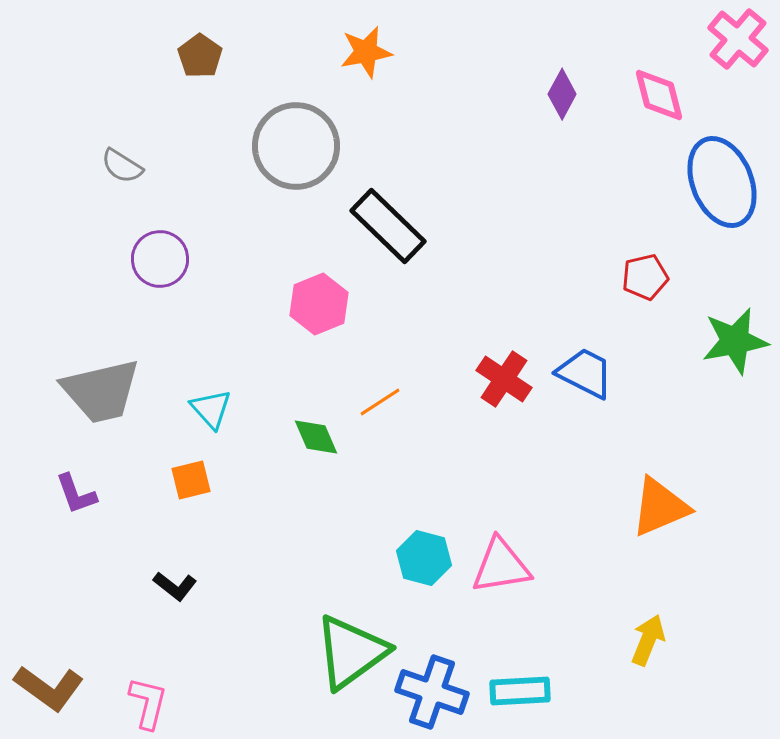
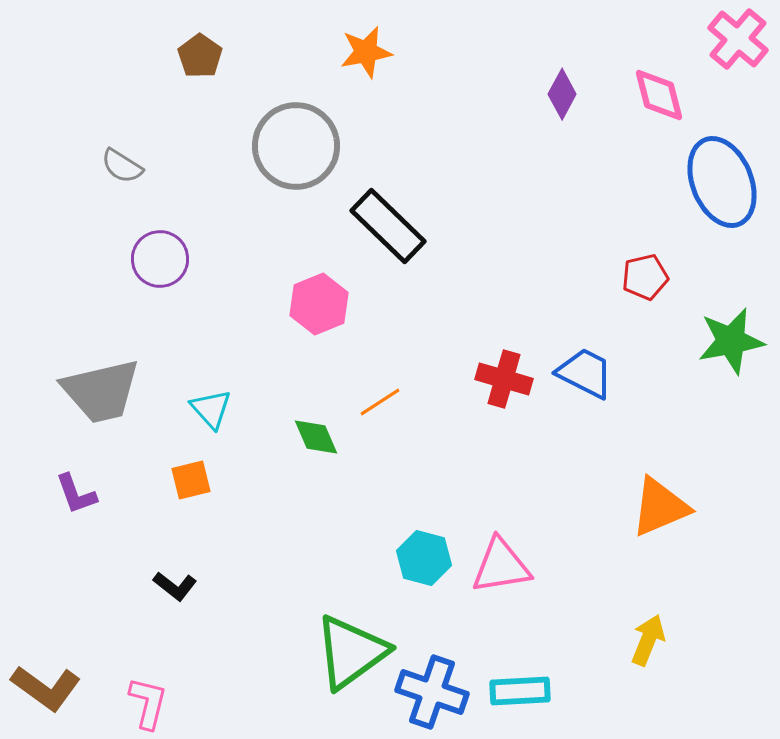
green star: moved 4 px left
red cross: rotated 18 degrees counterclockwise
brown L-shape: moved 3 px left
